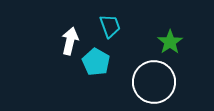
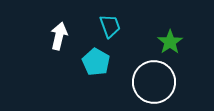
white arrow: moved 11 px left, 5 px up
